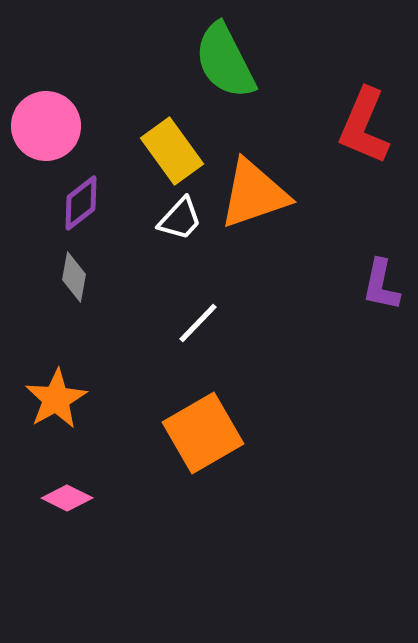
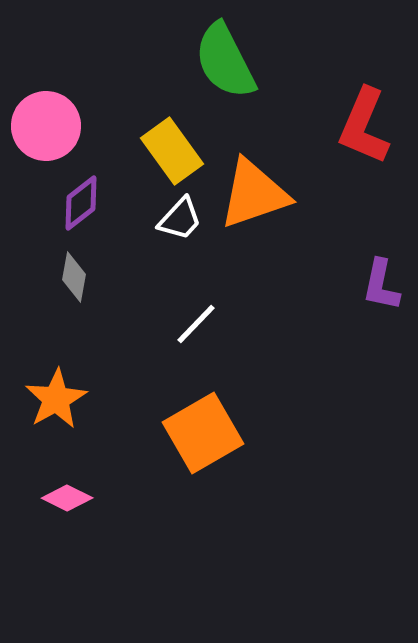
white line: moved 2 px left, 1 px down
